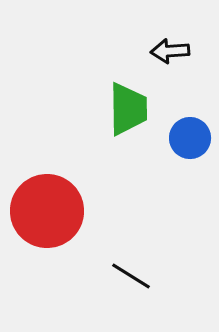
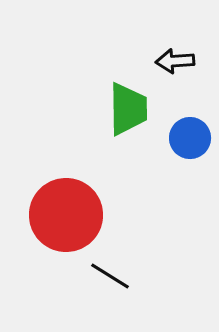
black arrow: moved 5 px right, 10 px down
red circle: moved 19 px right, 4 px down
black line: moved 21 px left
